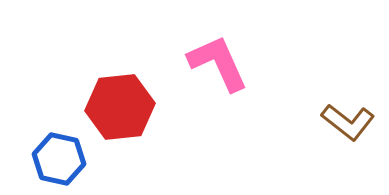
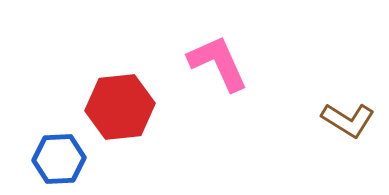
brown L-shape: moved 2 px up; rotated 6 degrees counterclockwise
blue hexagon: rotated 15 degrees counterclockwise
